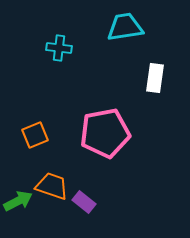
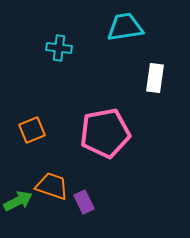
orange square: moved 3 px left, 5 px up
purple rectangle: rotated 25 degrees clockwise
